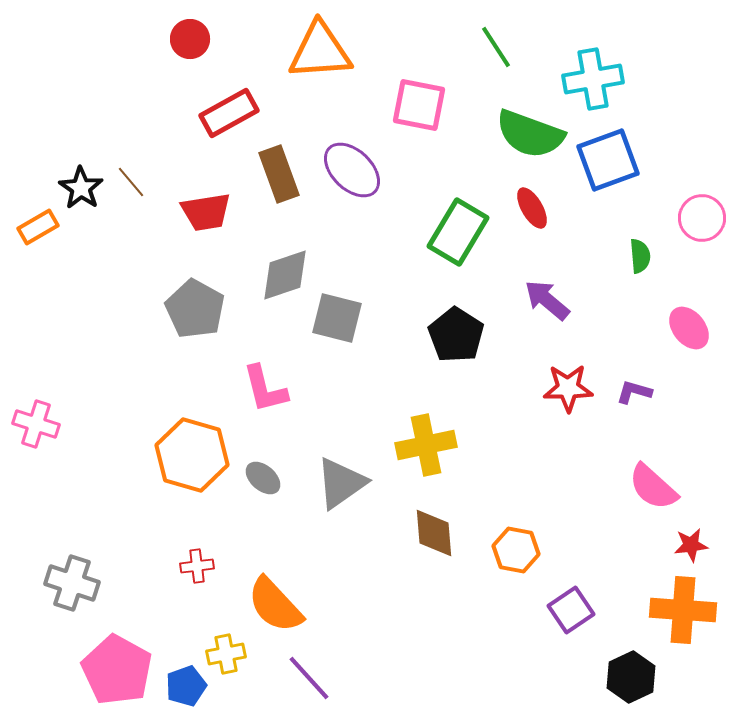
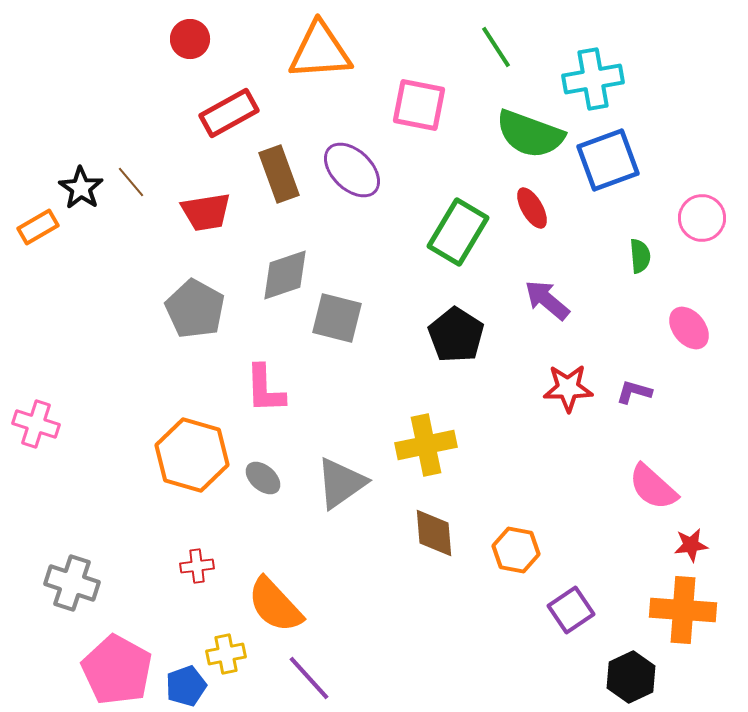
pink L-shape at (265, 389): rotated 12 degrees clockwise
